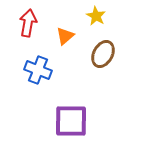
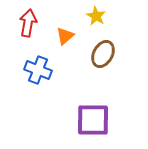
purple square: moved 22 px right, 1 px up
